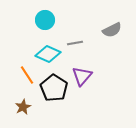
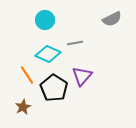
gray semicircle: moved 11 px up
